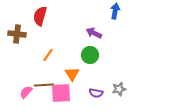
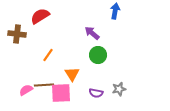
red semicircle: rotated 42 degrees clockwise
purple arrow: moved 2 px left; rotated 14 degrees clockwise
green circle: moved 8 px right
pink semicircle: moved 2 px up; rotated 16 degrees clockwise
